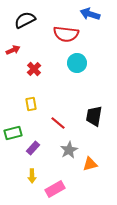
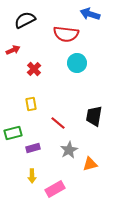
purple rectangle: rotated 32 degrees clockwise
